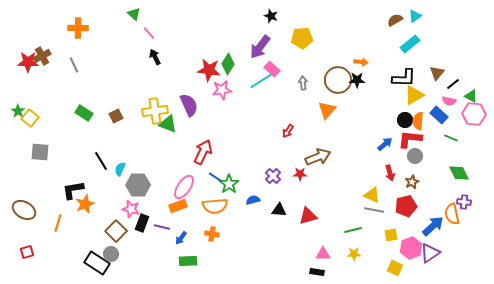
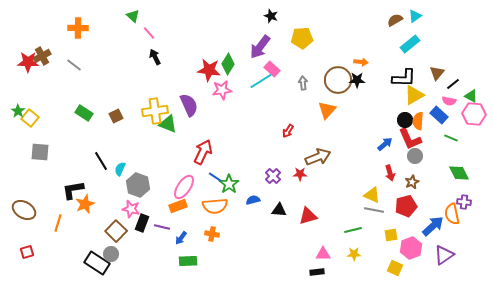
green triangle at (134, 14): moved 1 px left, 2 px down
gray line at (74, 65): rotated 28 degrees counterclockwise
red L-shape at (410, 139): rotated 120 degrees counterclockwise
gray hexagon at (138, 185): rotated 20 degrees clockwise
purple triangle at (430, 253): moved 14 px right, 2 px down
black rectangle at (317, 272): rotated 16 degrees counterclockwise
